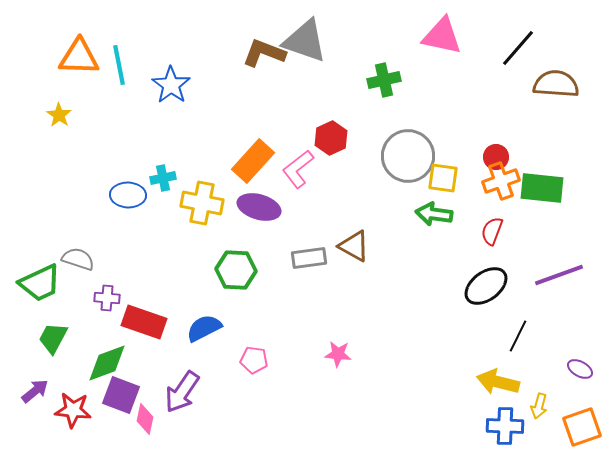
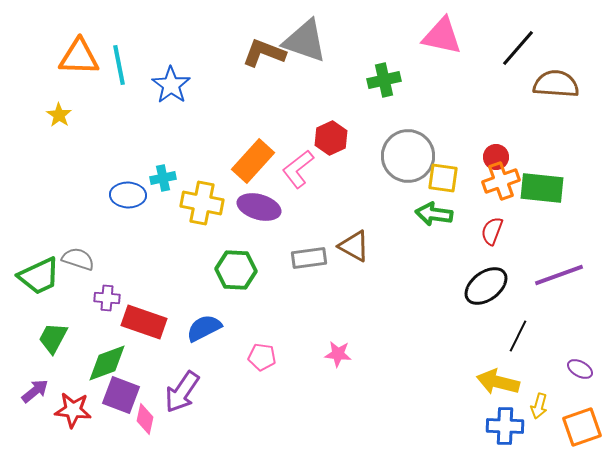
green trapezoid at (40, 283): moved 1 px left, 7 px up
pink pentagon at (254, 360): moved 8 px right, 3 px up
